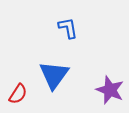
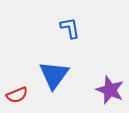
blue L-shape: moved 2 px right
red semicircle: moved 1 px left, 1 px down; rotated 35 degrees clockwise
